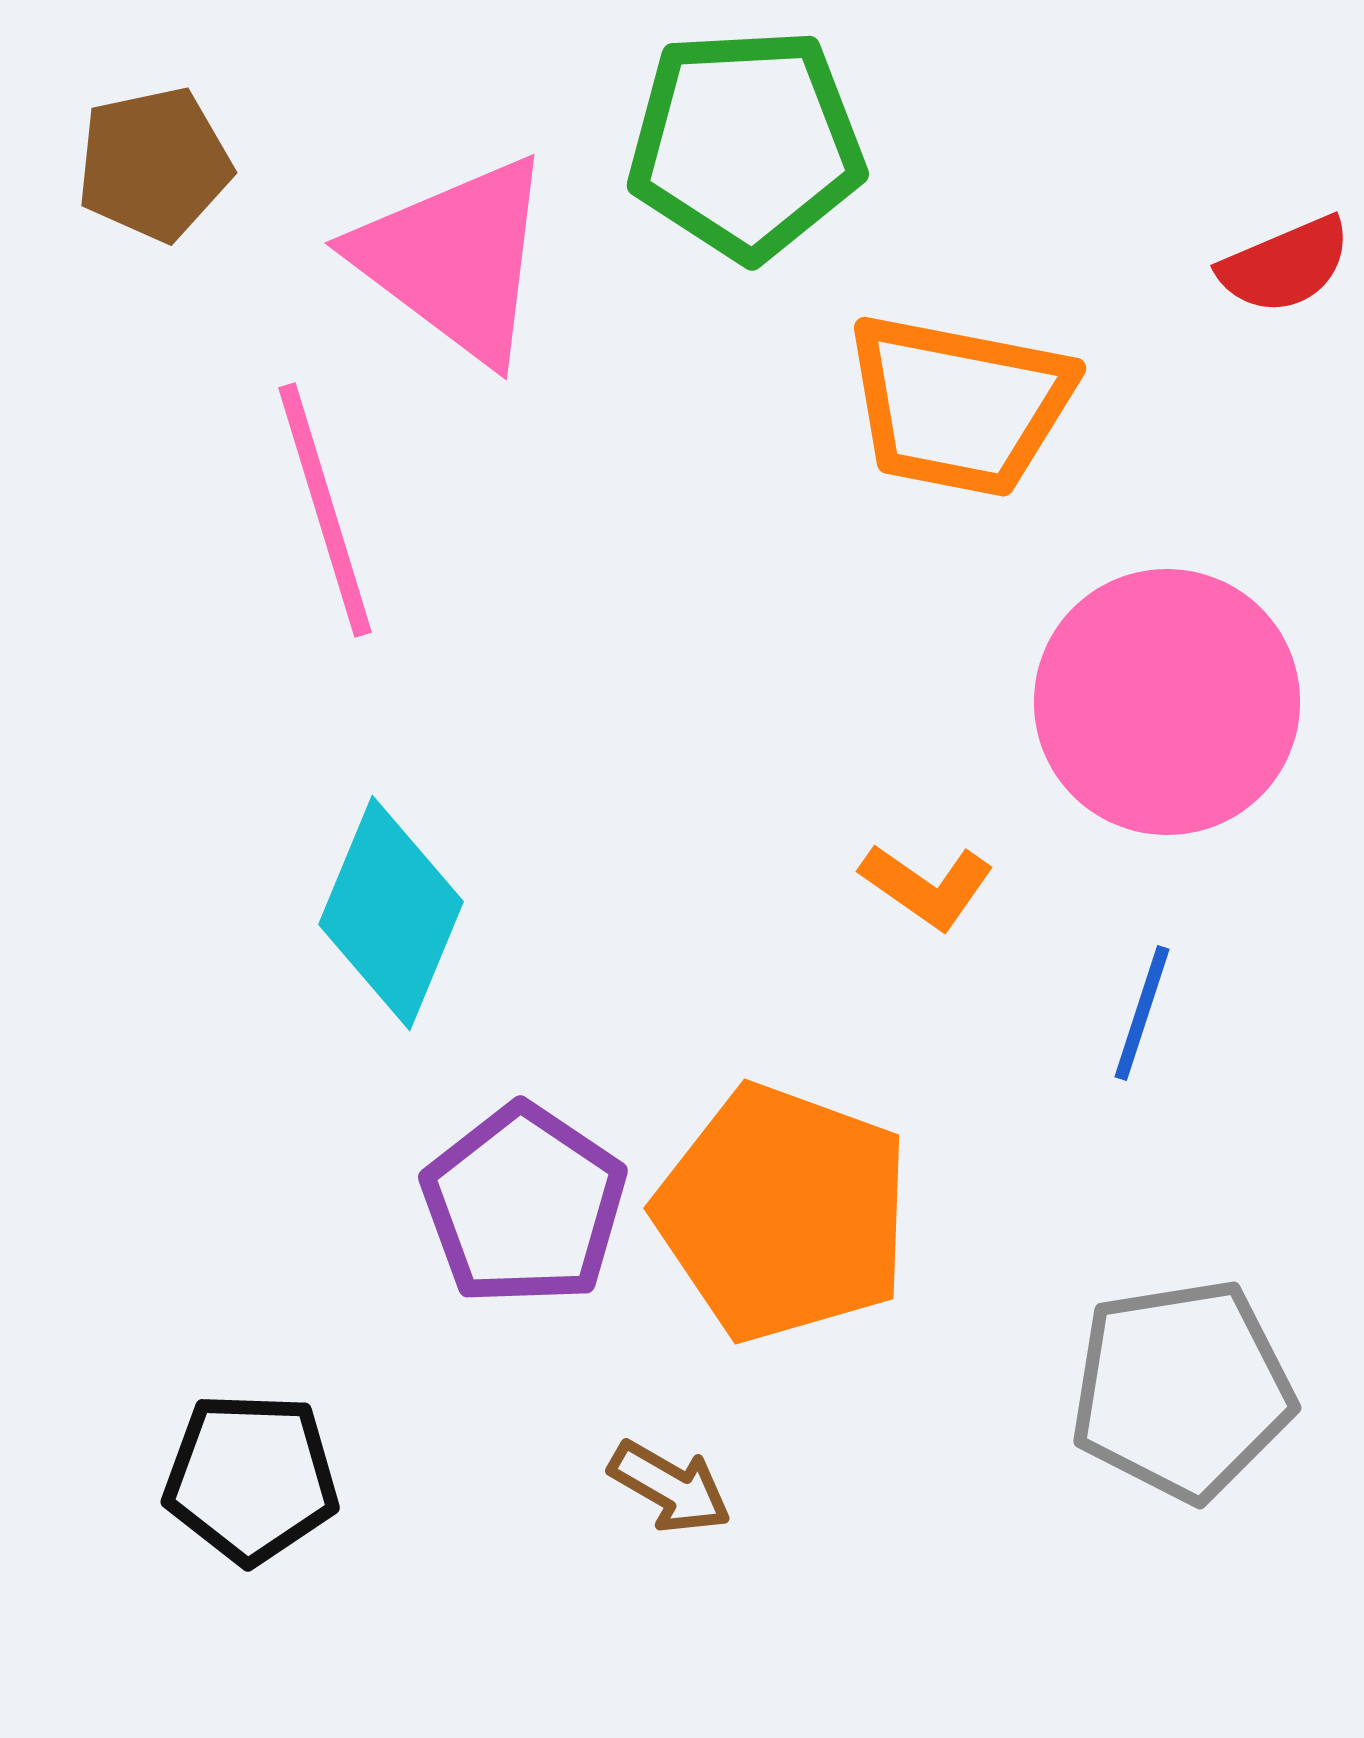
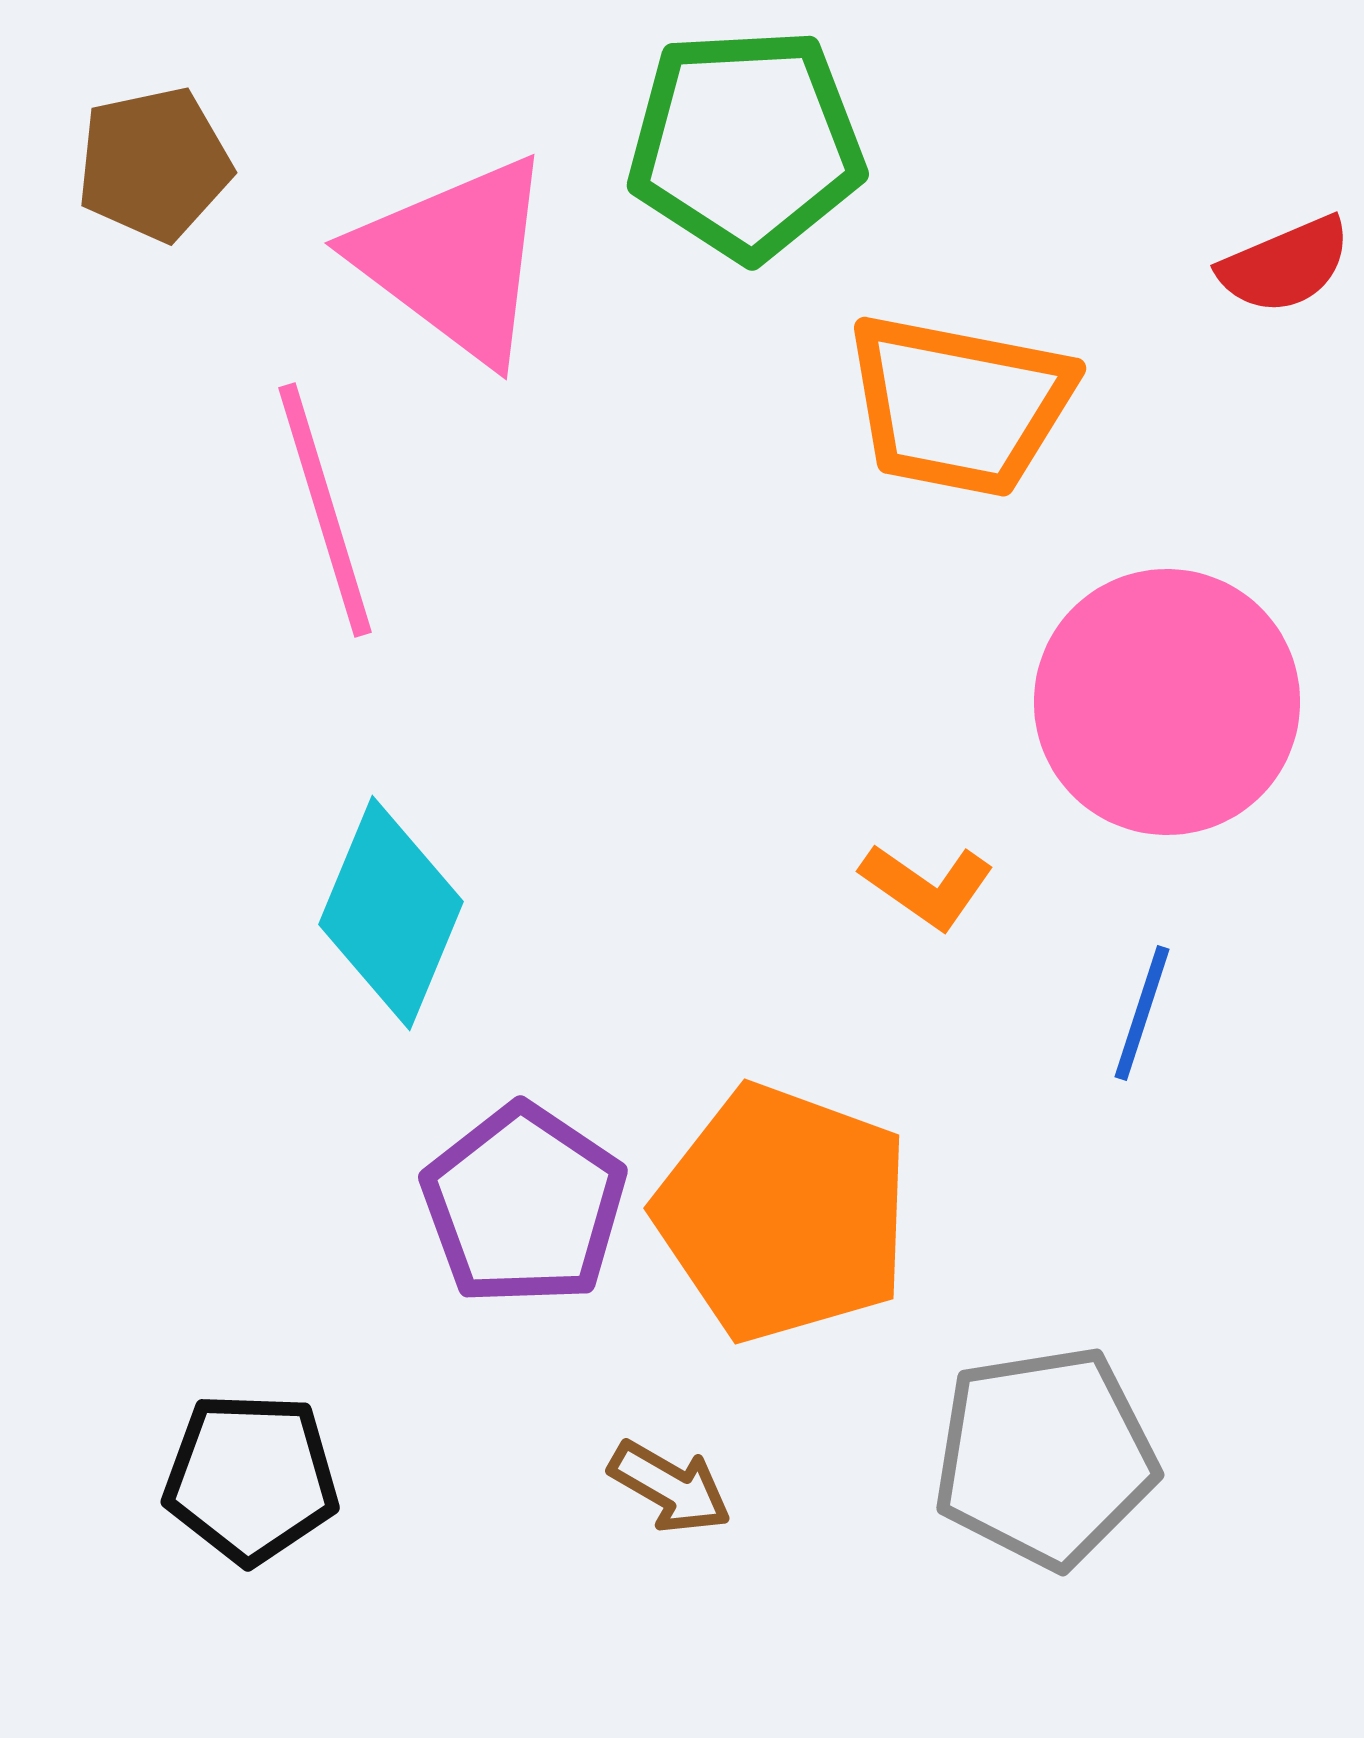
gray pentagon: moved 137 px left, 67 px down
